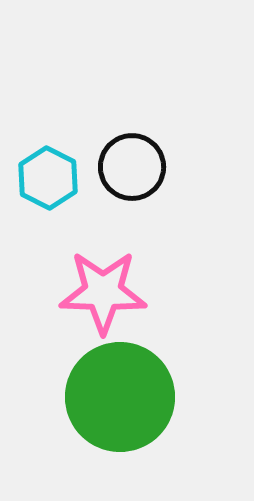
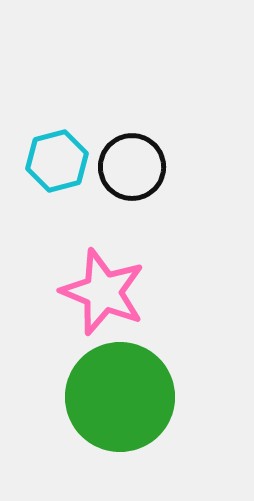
cyan hexagon: moved 9 px right, 17 px up; rotated 18 degrees clockwise
pink star: rotated 20 degrees clockwise
